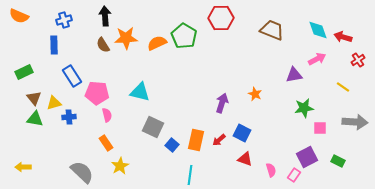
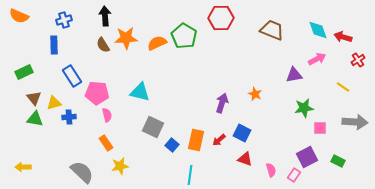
yellow star at (120, 166): rotated 18 degrees clockwise
